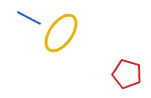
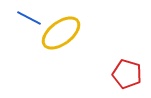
yellow ellipse: rotated 18 degrees clockwise
